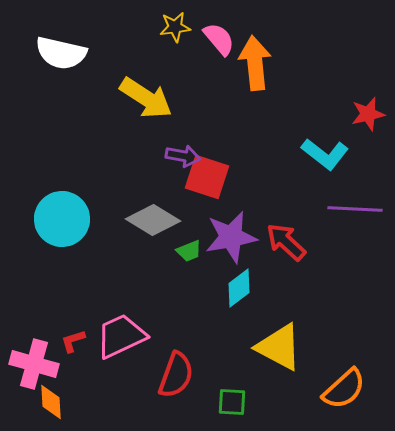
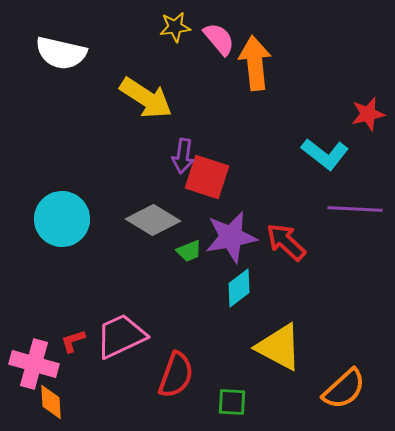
purple arrow: rotated 88 degrees clockwise
